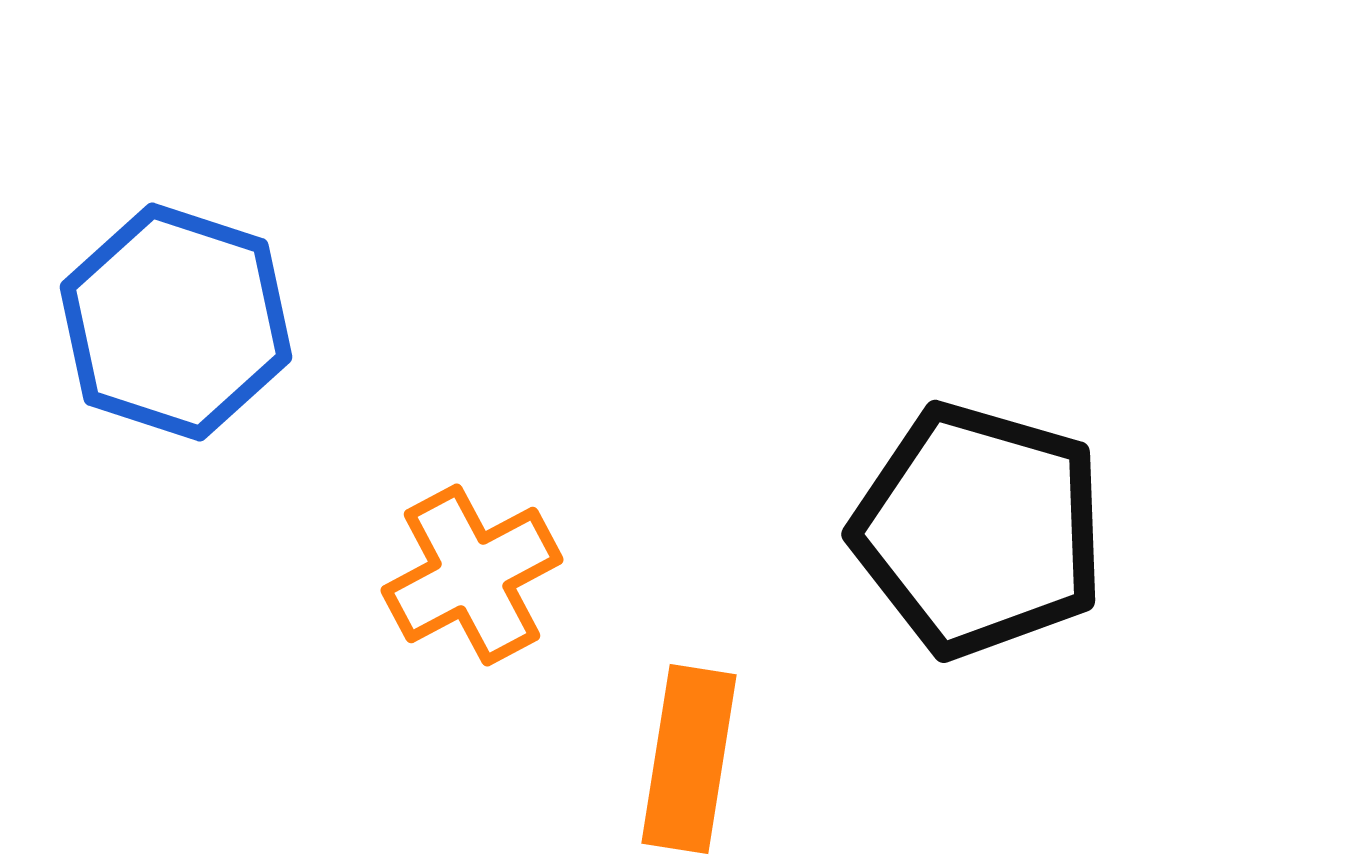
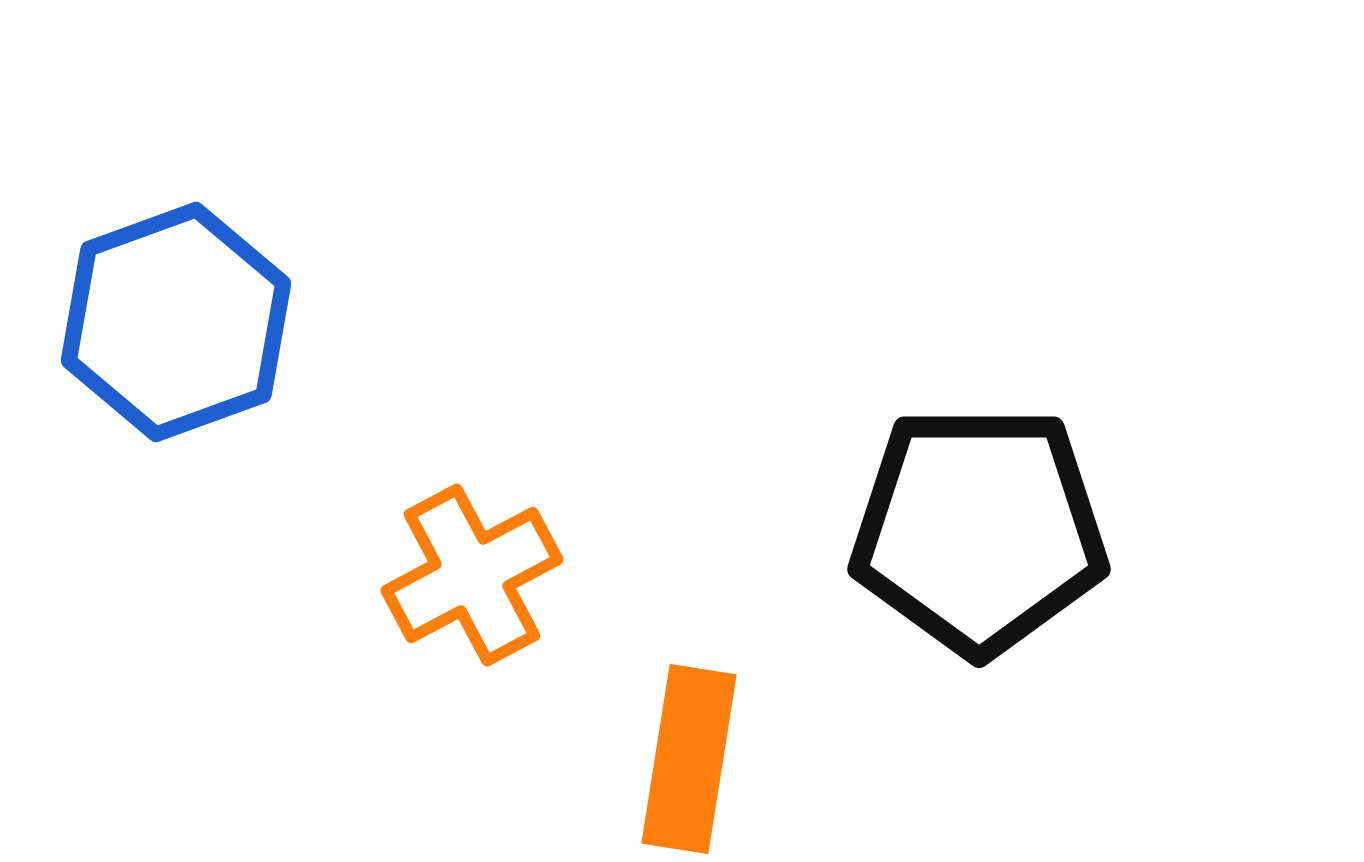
blue hexagon: rotated 22 degrees clockwise
black pentagon: rotated 16 degrees counterclockwise
